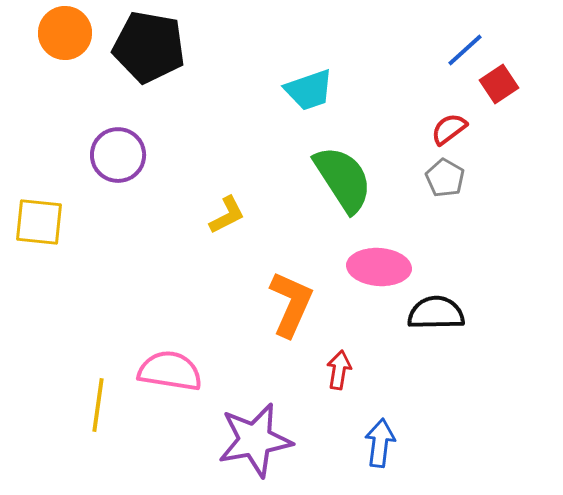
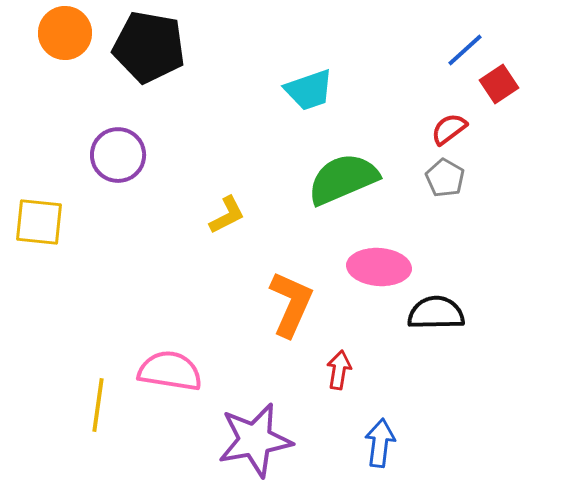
green semicircle: rotated 80 degrees counterclockwise
